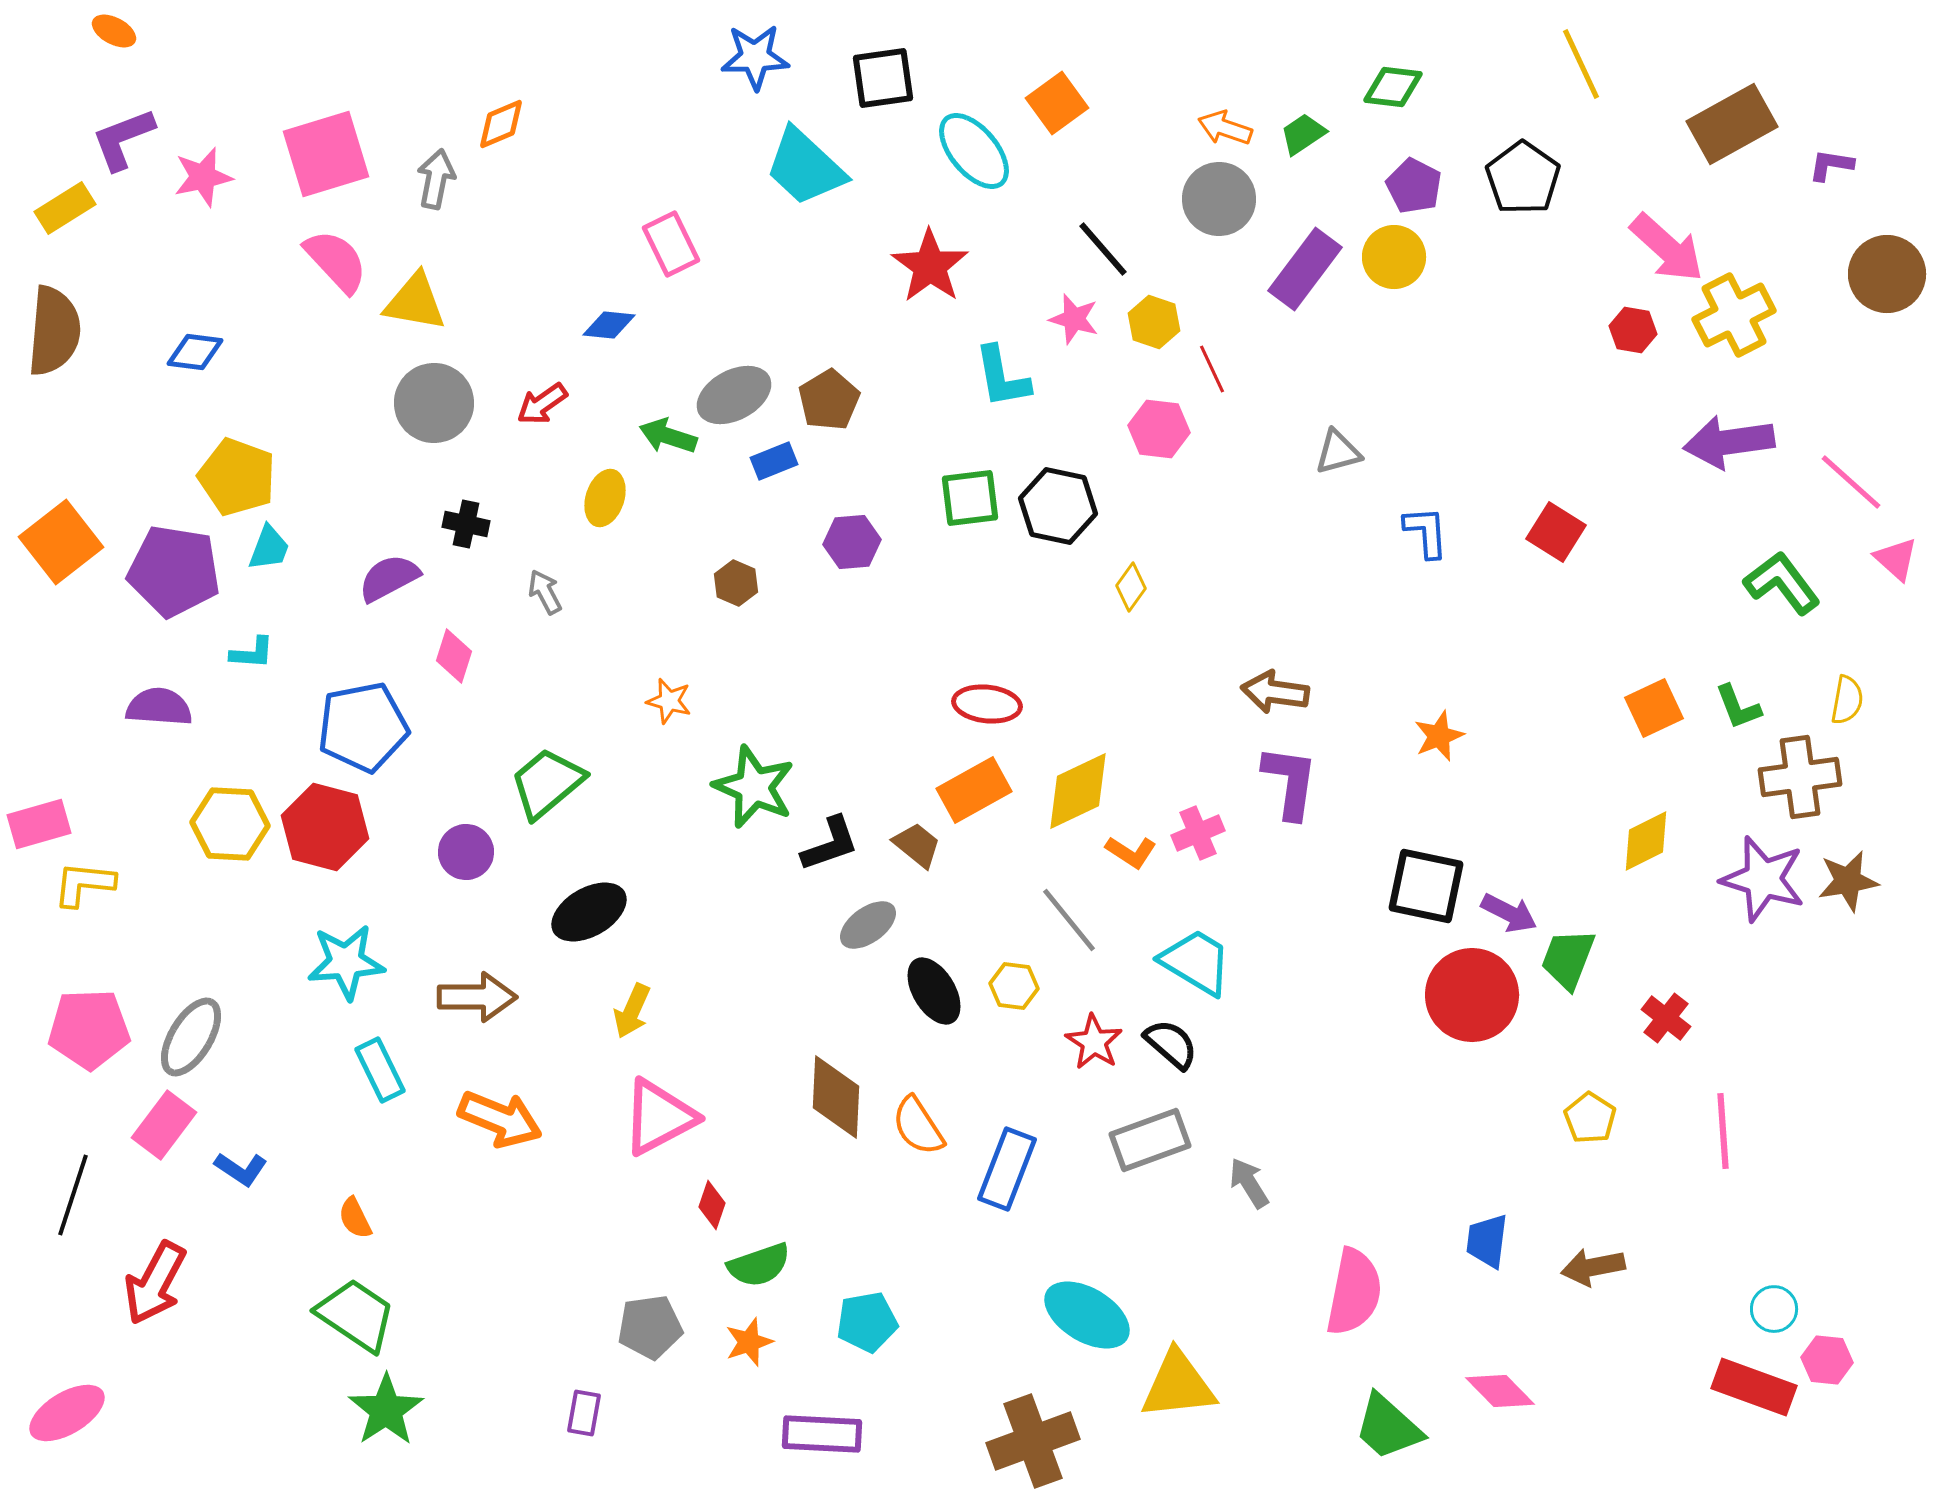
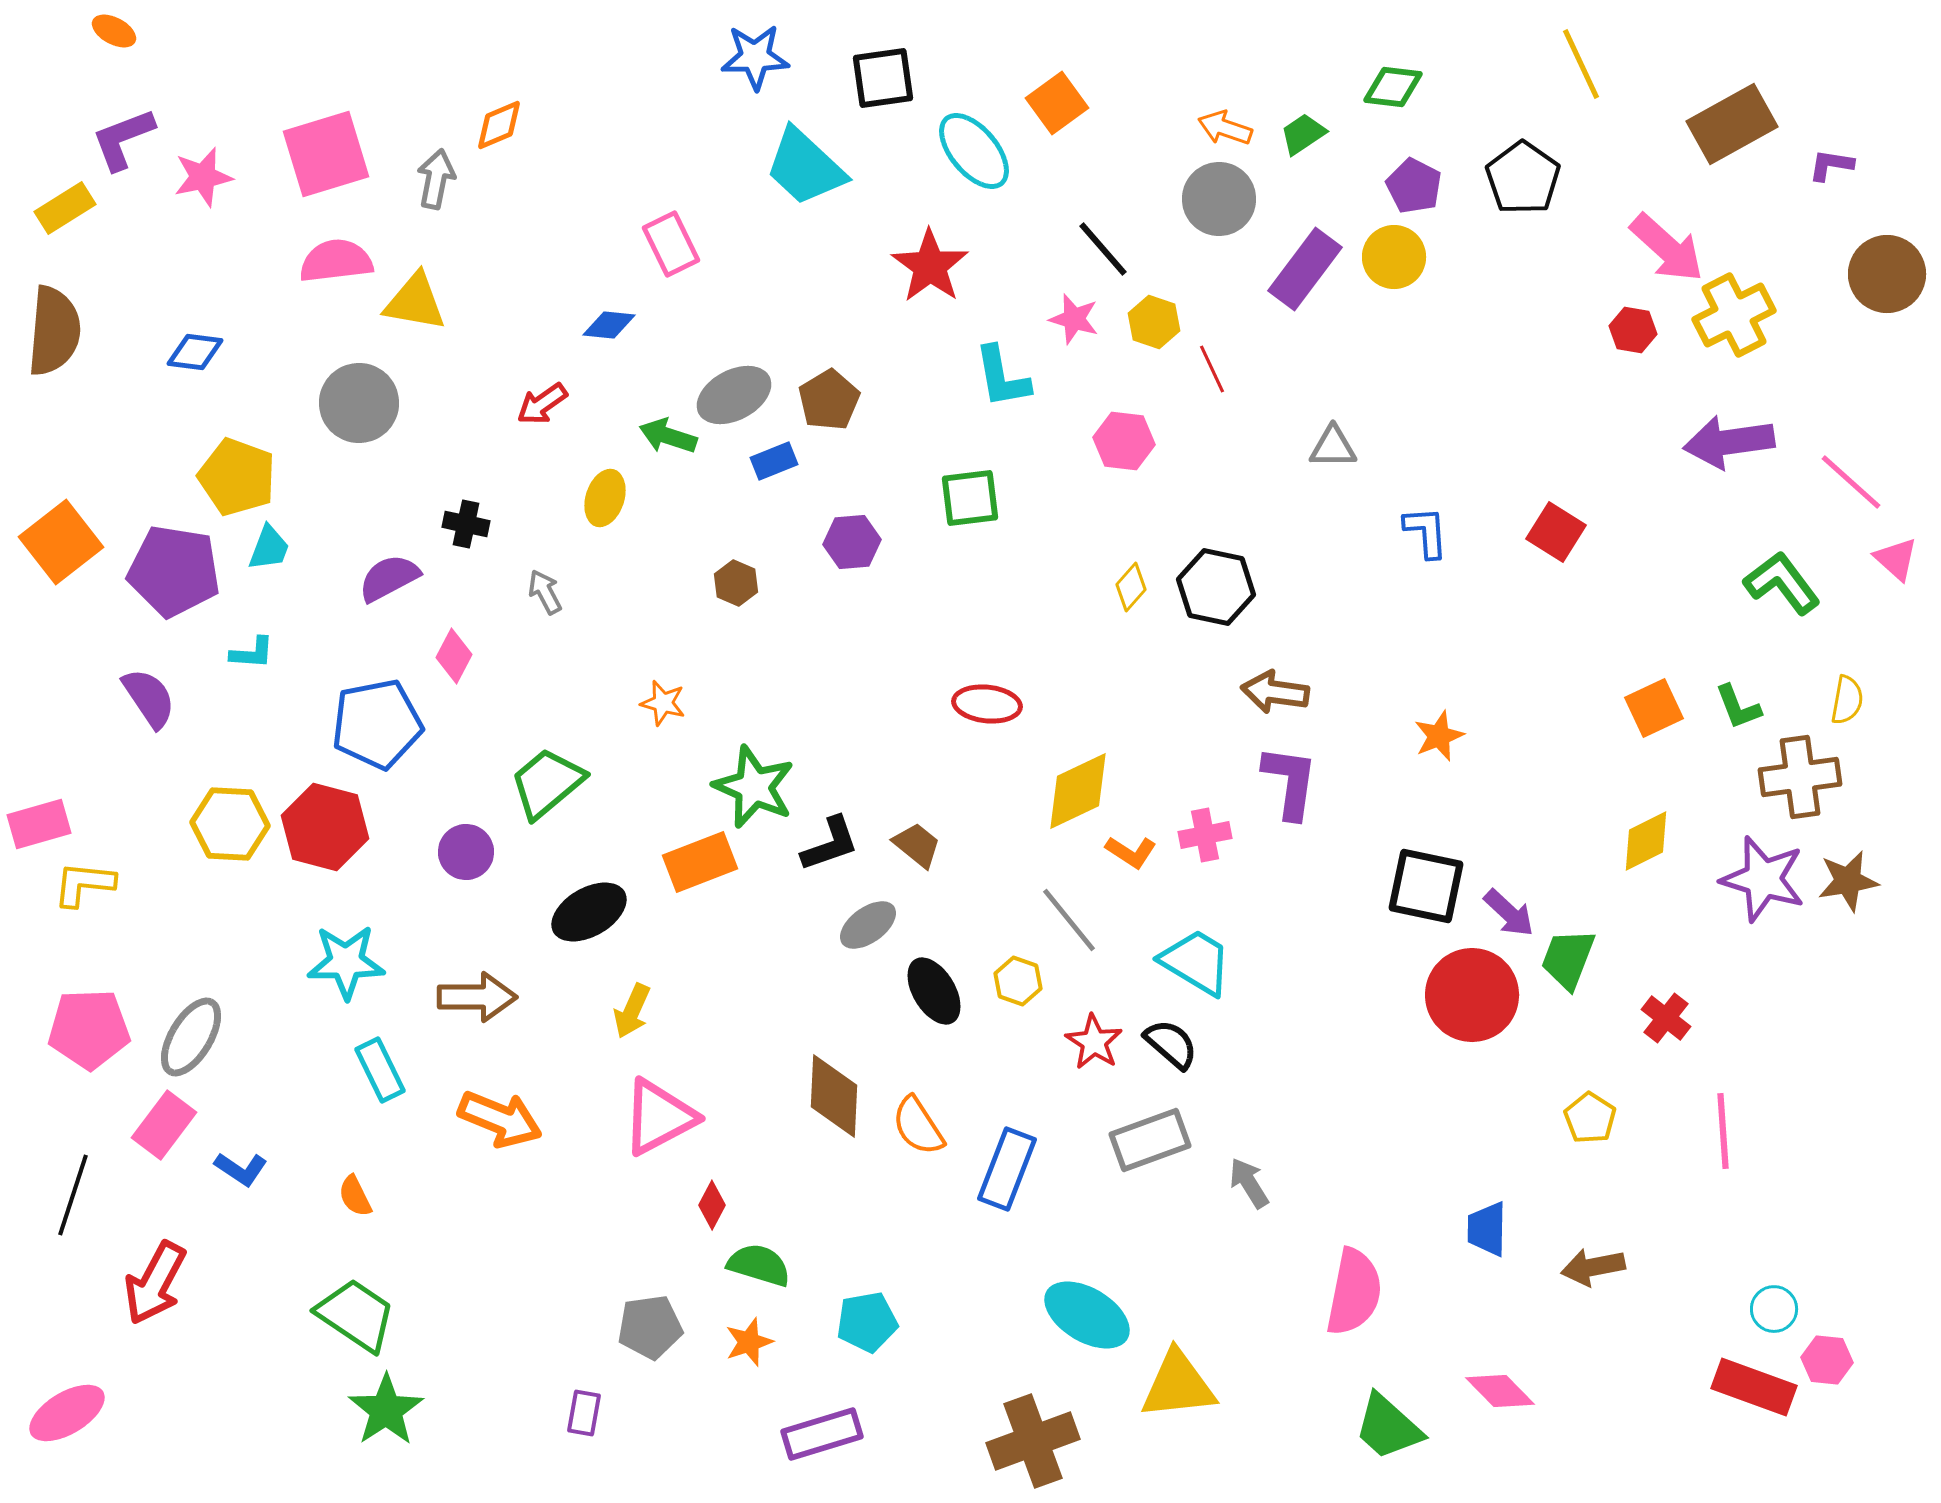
orange diamond at (501, 124): moved 2 px left, 1 px down
pink semicircle at (336, 261): rotated 54 degrees counterclockwise
gray circle at (434, 403): moved 75 px left
pink hexagon at (1159, 429): moved 35 px left, 12 px down
gray triangle at (1338, 452): moved 5 px left, 5 px up; rotated 15 degrees clockwise
black hexagon at (1058, 506): moved 158 px right, 81 px down
yellow diamond at (1131, 587): rotated 6 degrees clockwise
pink diamond at (454, 656): rotated 10 degrees clockwise
orange star at (669, 701): moved 6 px left, 2 px down
purple semicircle at (159, 707): moved 10 px left, 9 px up; rotated 52 degrees clockwise
blue pentagon at (363, 727): moved 14 px right, 3 px up
orange rectangle at (974, 790): moved 274 px left, 72 px down; rotated 8 degrees clockwise
pink cross at (1198, 833): moved 7 px right, 2 px down; rotated 12 degrees clockwise
purple arrow at (1509, 913): rotated 16 degrees clockwise
cyan star at (346, 962): rotated 4 degrees clockwise
yellow hexagon at (1014, 986): moved 4 px right, 5 px up; rotated 12 degrees clockwise
brown diamond at (836, 1097): moved 2 px left, 1 px up
red diamond at (712, 1205): rotated 9 degrees clockwise
orange semicircle at (355, 1218): moved 22 px up
blue trapezoid at (1487, 1241): moved 12 px up; rotated 6 degrees counterclockwise
green semicircle at (759, 1265): rotated 144 degrees counterclockwise
purple rectangle at (822, 1434): rotated 20 degrees counterclockwise
